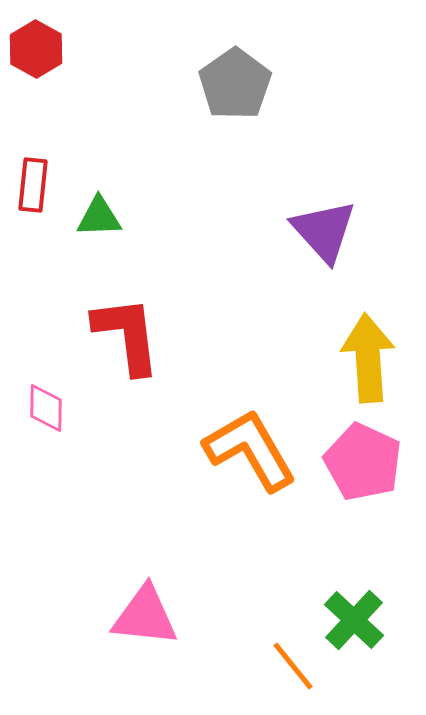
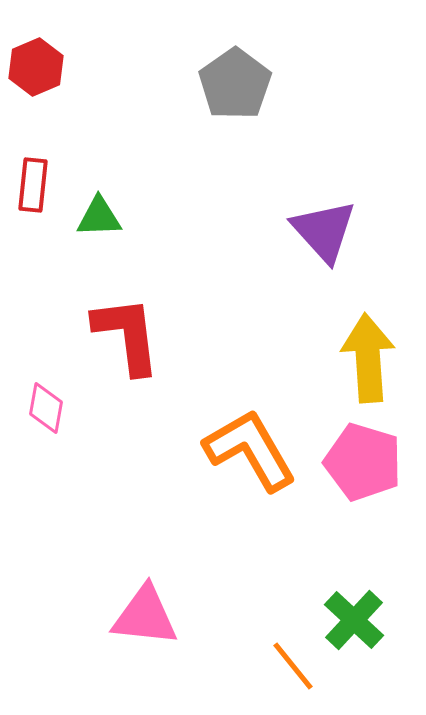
red hexagon: moved 18 px down; rotated 8 degrees clockwise
pink diamond: rotated 9 degrees clockwise
pink pentagon: rotated 8 degrees counterclockwise
